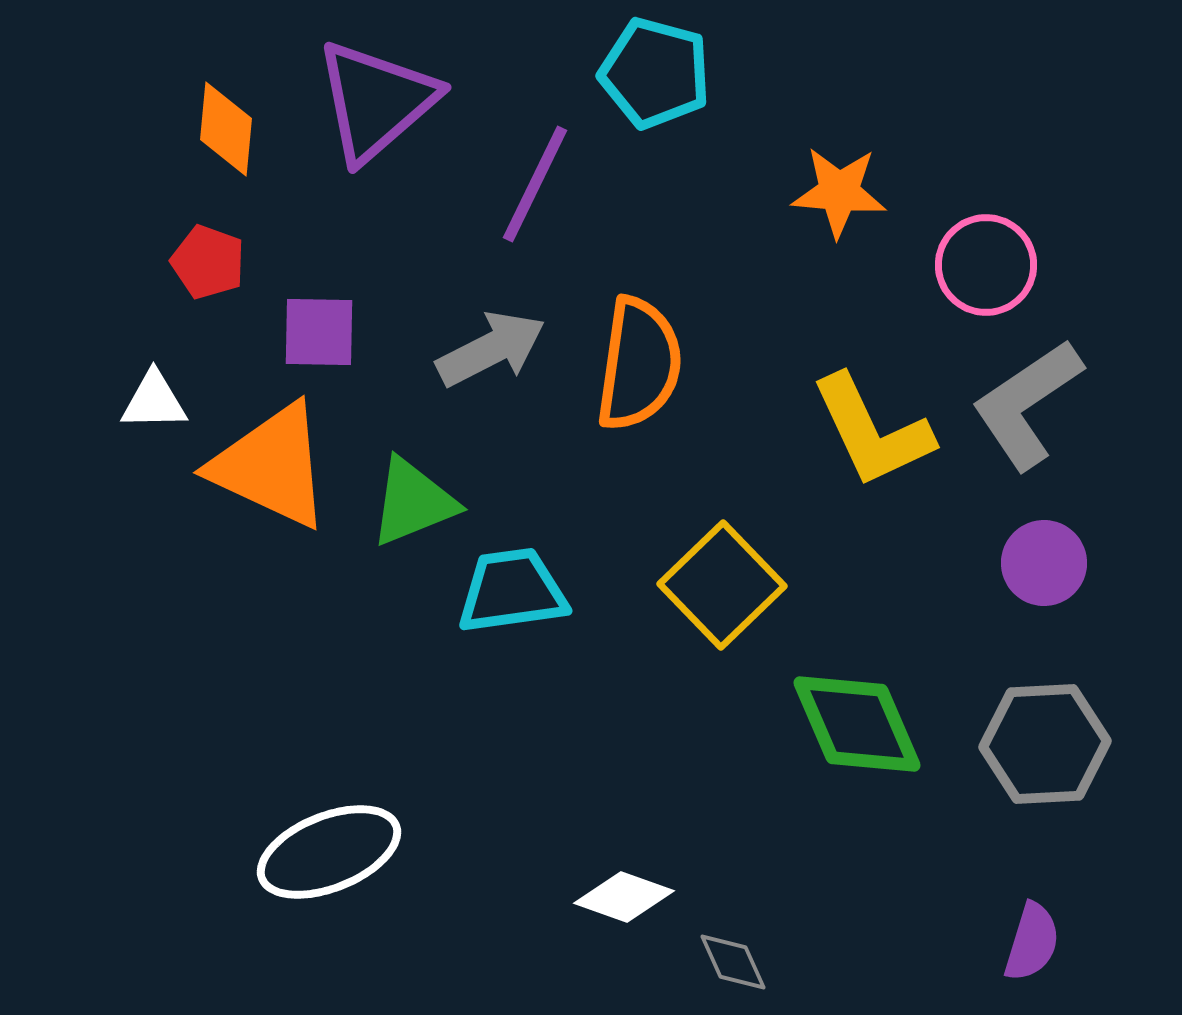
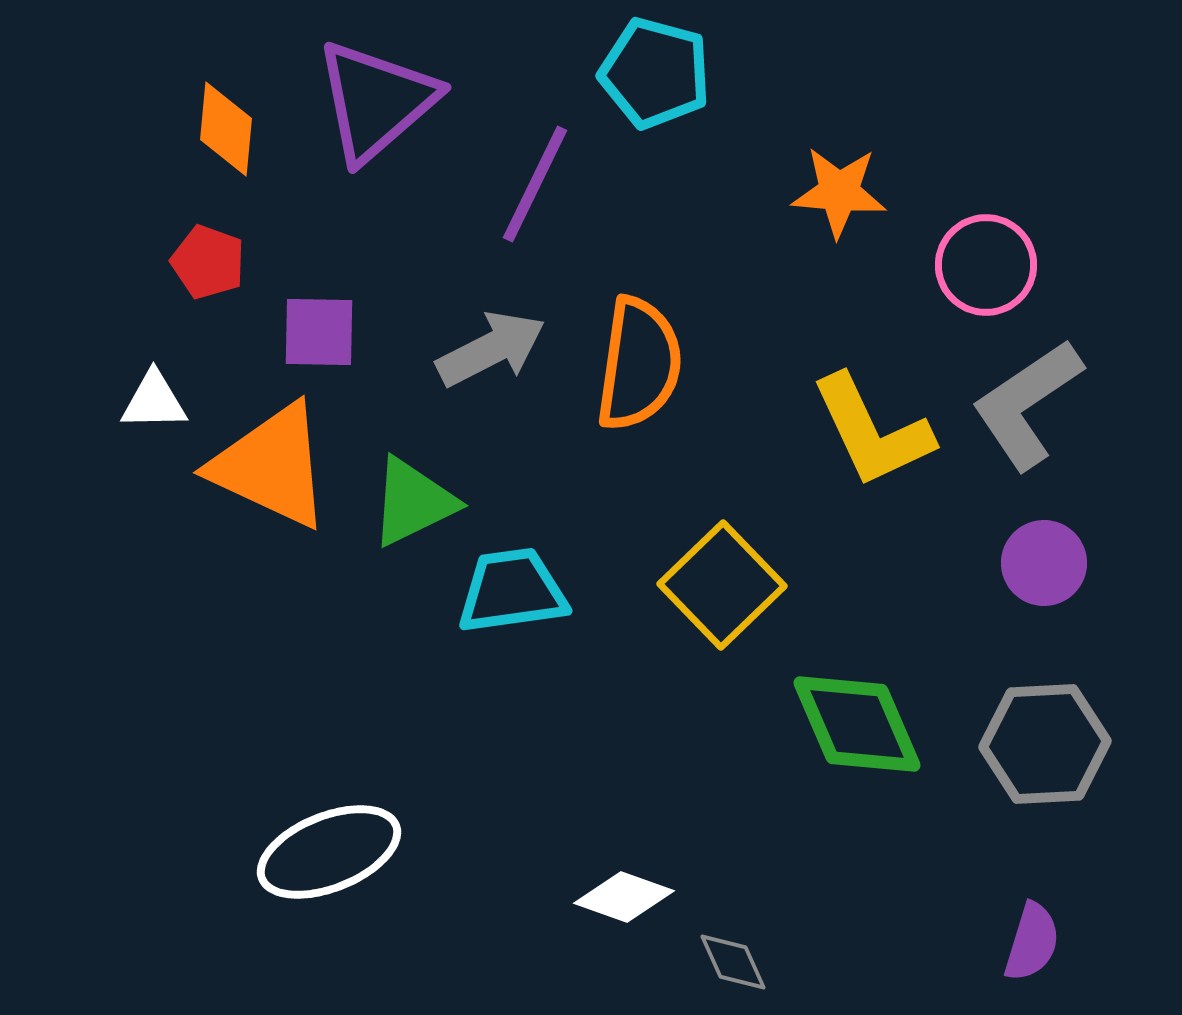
green triangle: rotated 4 degrees counterclockwise
